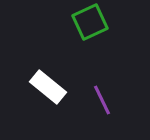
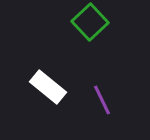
green square: rotated 18 degrees counterclockwise
